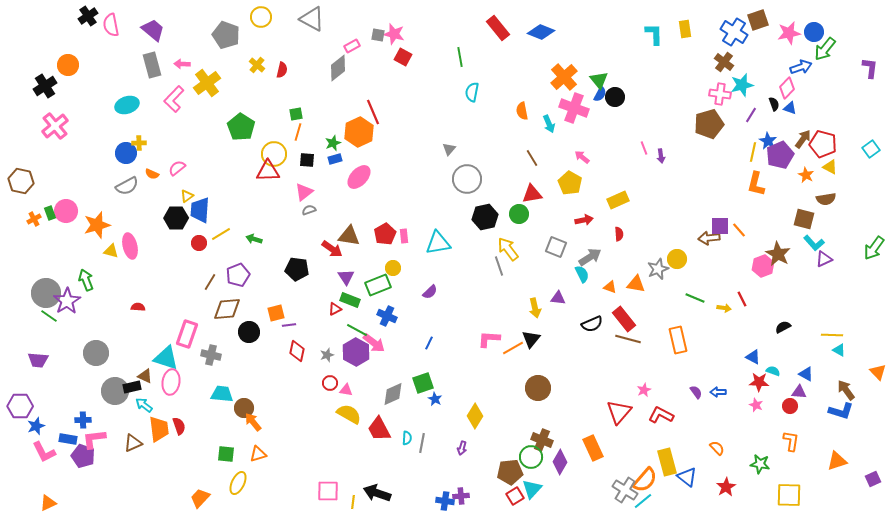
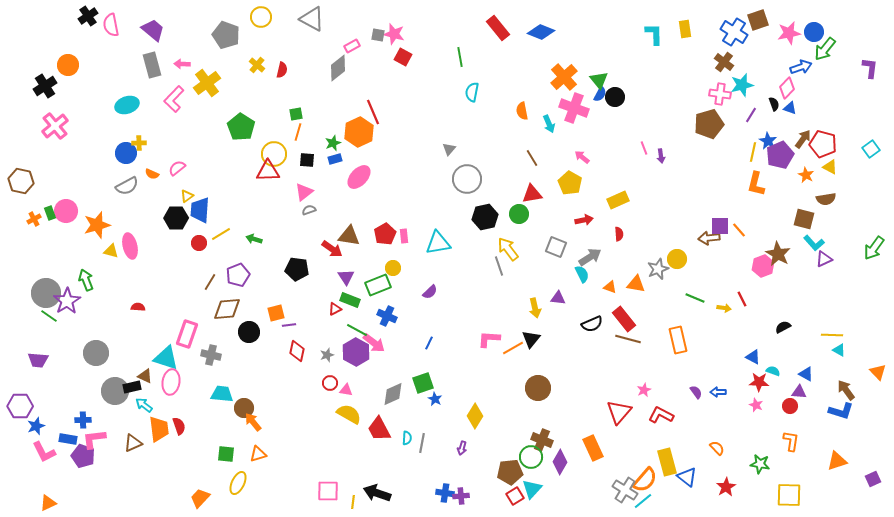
blue cross at (445, 501): moved 8 px up
